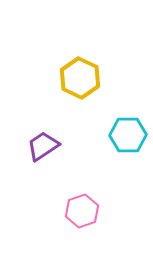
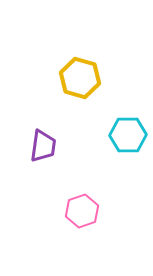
yellow hexagon: rotated 9 degrees counterclockwise
purple trapezoid: rotated 132 degrees clockwise
